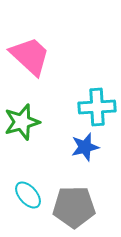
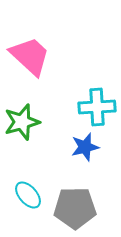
gray pentagon: moved 1 px right, 1 px down
